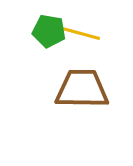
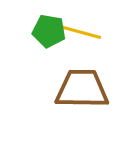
yellow line: moved 1 px right, 1 px up
